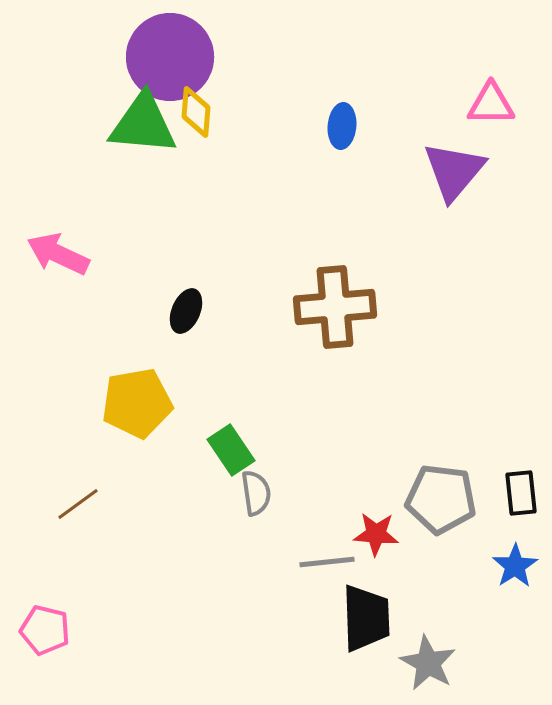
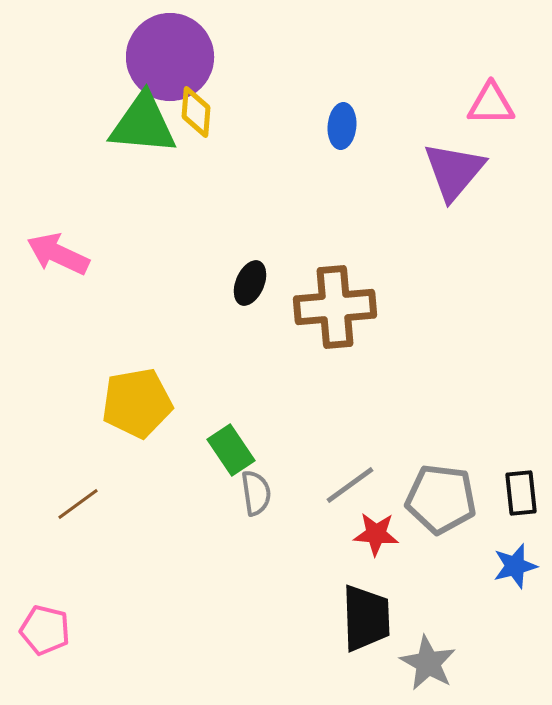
black ellipse: moved 64 px right, 28 px up
gray line: moved 23 px right, 77 px up; rotated 30 degrees counterclockwise
blue star: rotated 18 degrees clockwise
